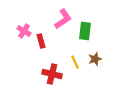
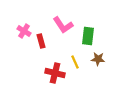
pink L-shape: moved 6 px down; rotated 90 degrees clockwise
green rectangle: moved 3 px right, 5 px down
brown star: moved 3 px right; rotated 24 degrees clockwise
red cross: moved 3 px right, 1 px up
